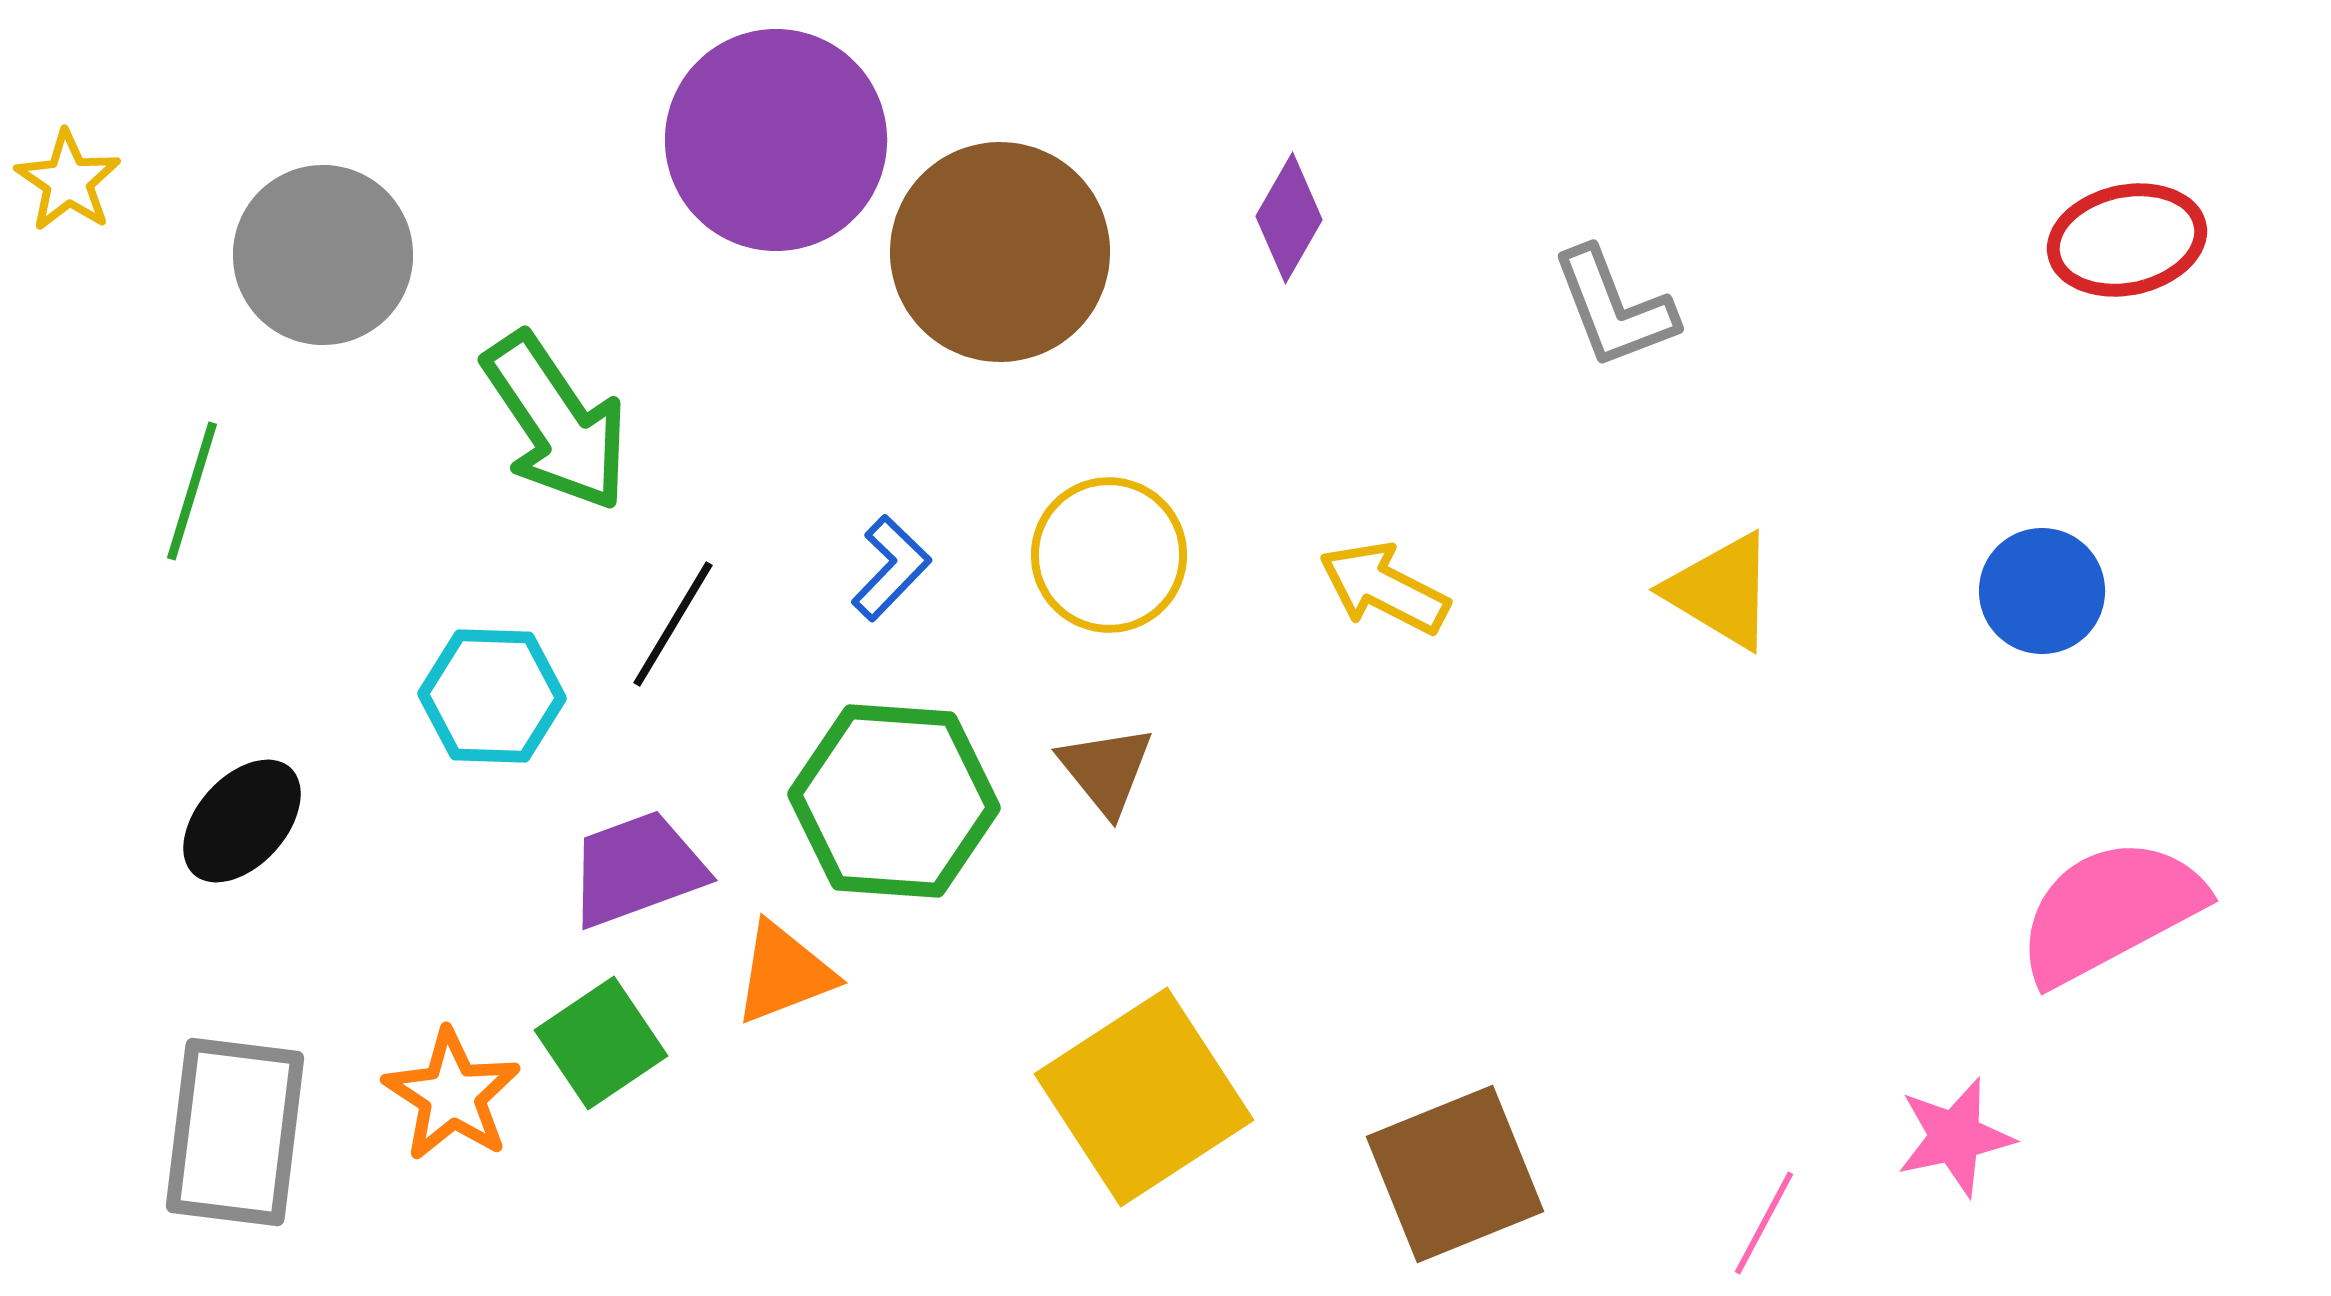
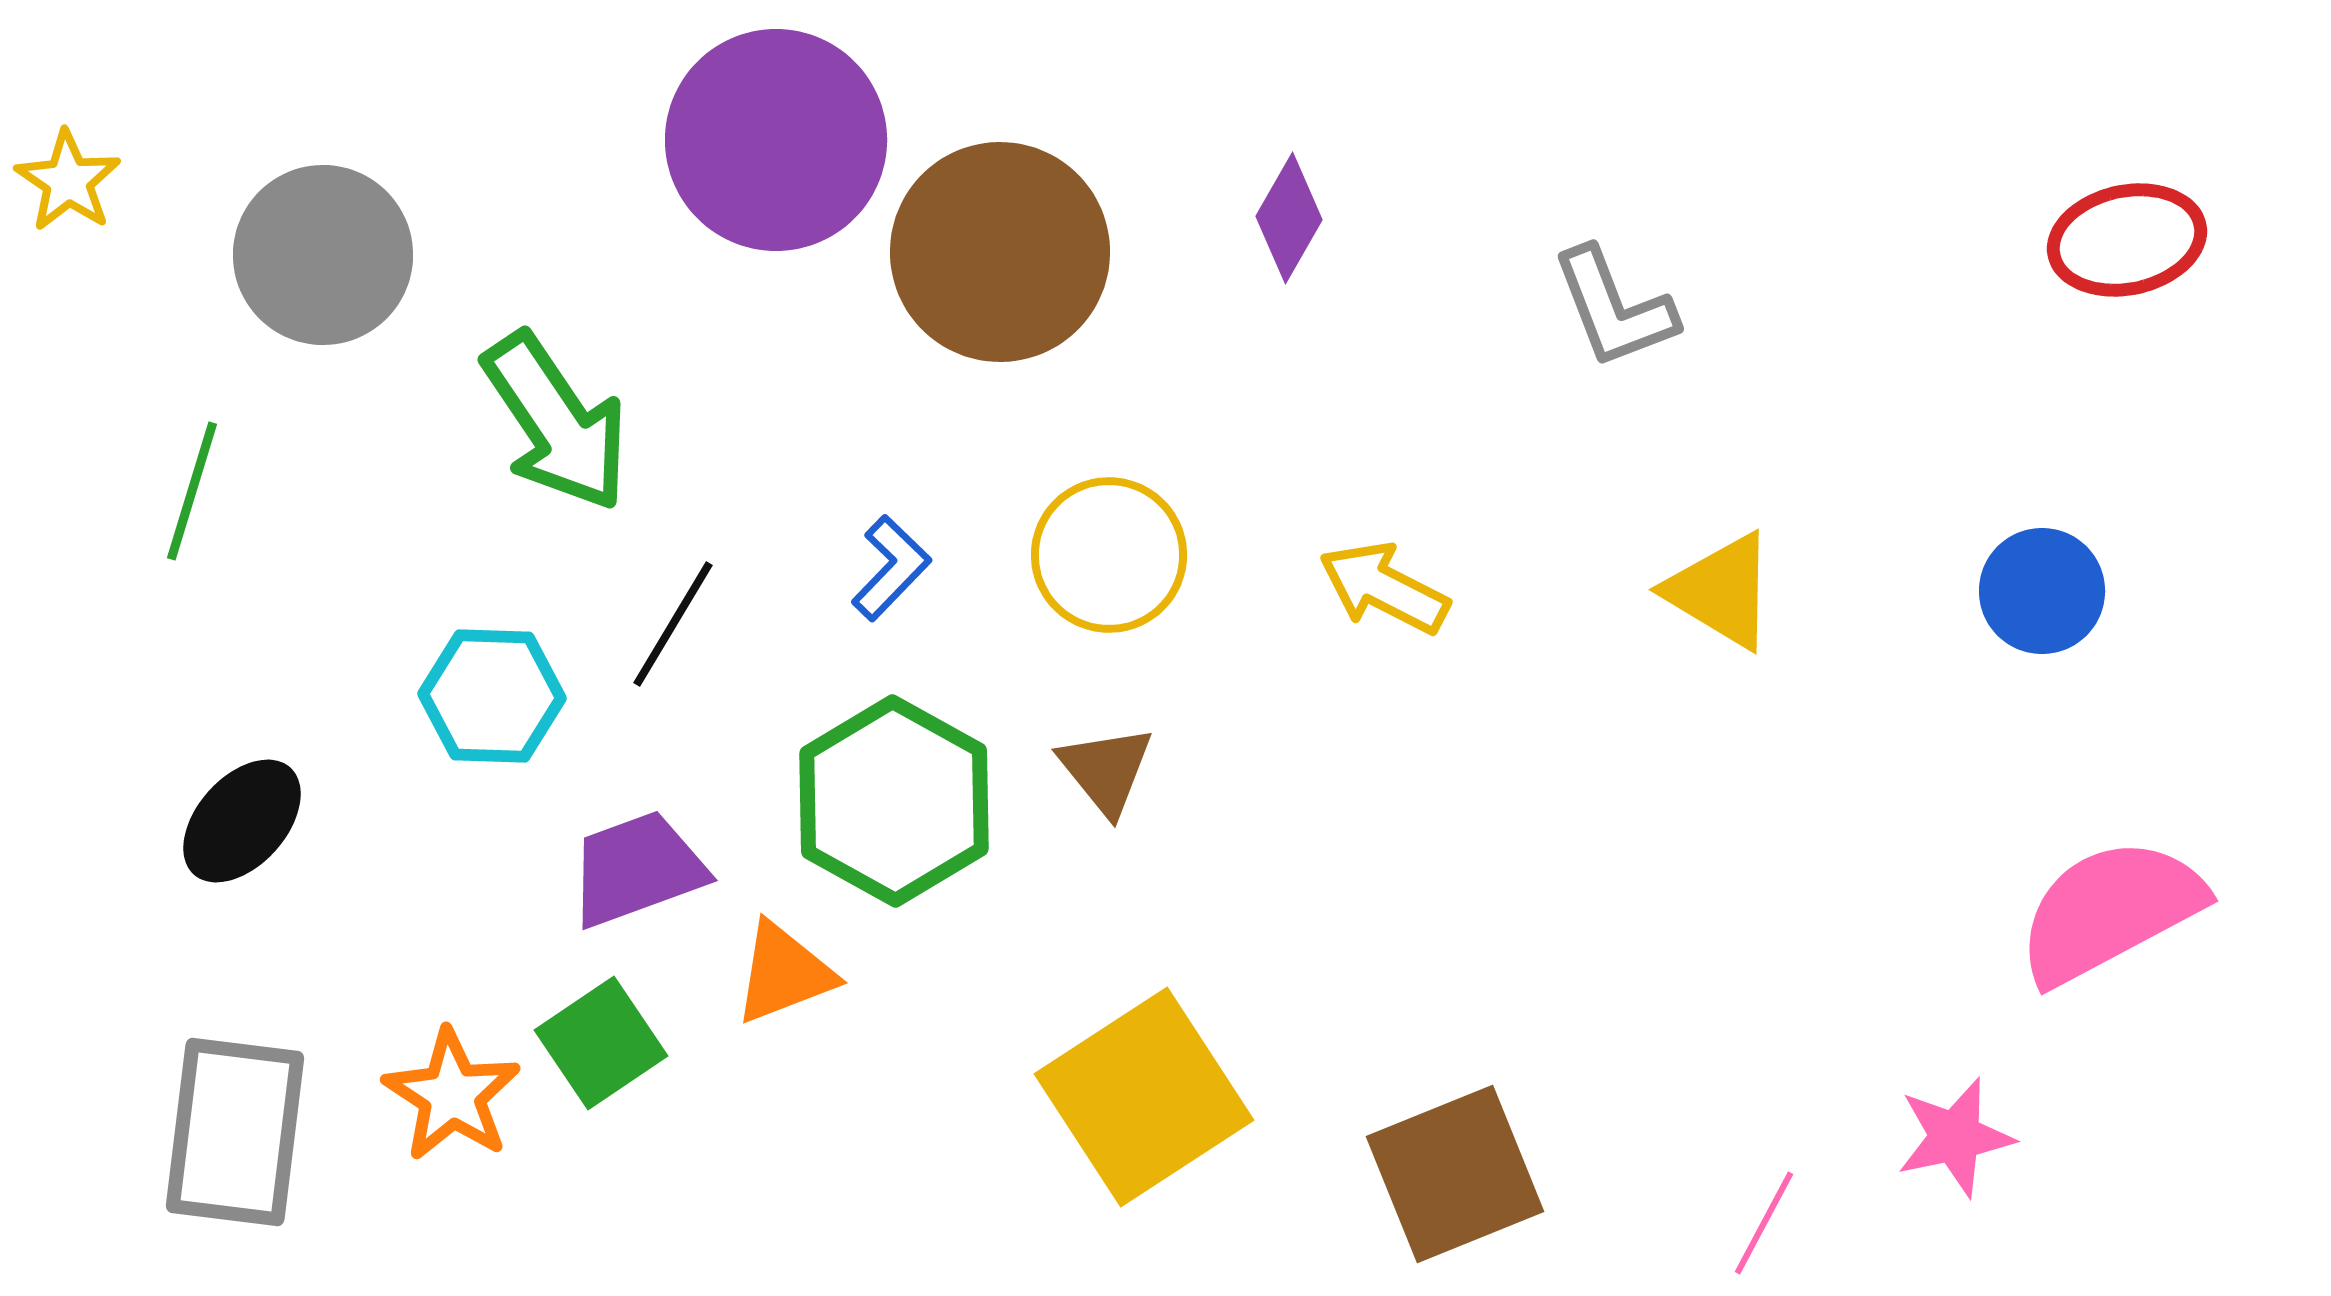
green hexagon: rotated 25 degrees clockwise
